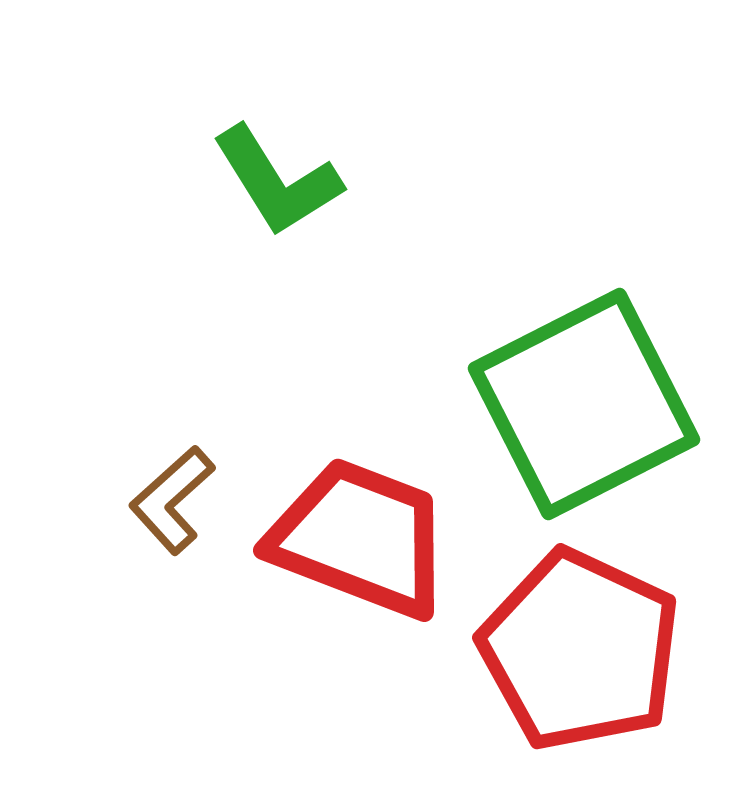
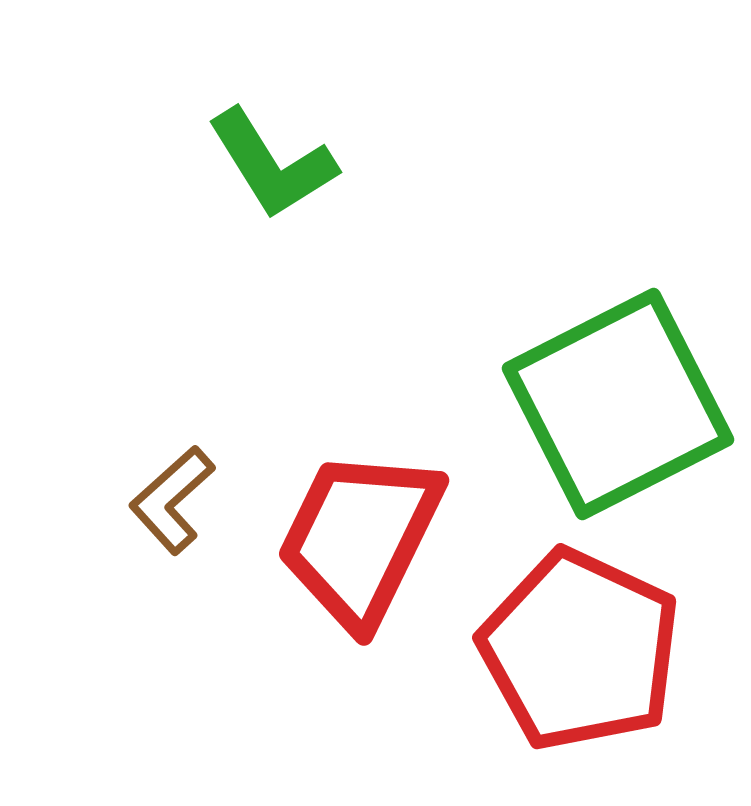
green L-shape: moved 5 px left, 17 px up
green square: moved 34 px right
red trapezoid: rotated 85 degrees counterclockwise
